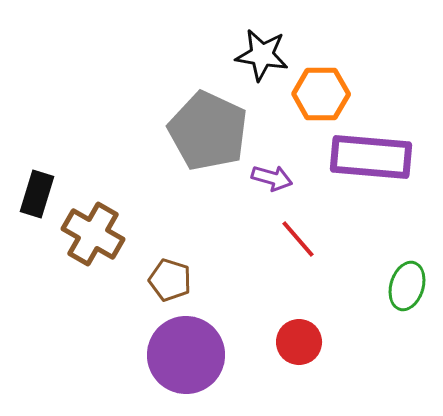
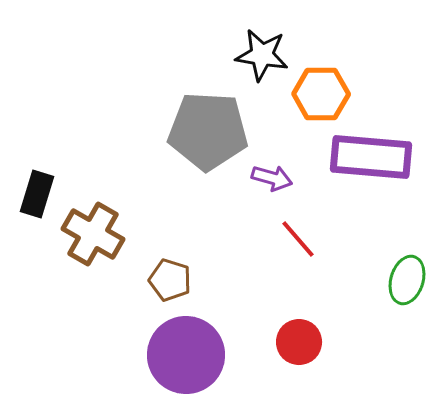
gray pentagon: rotated 22 degrees counterclockwise
green ellipse: moved 6 px up
